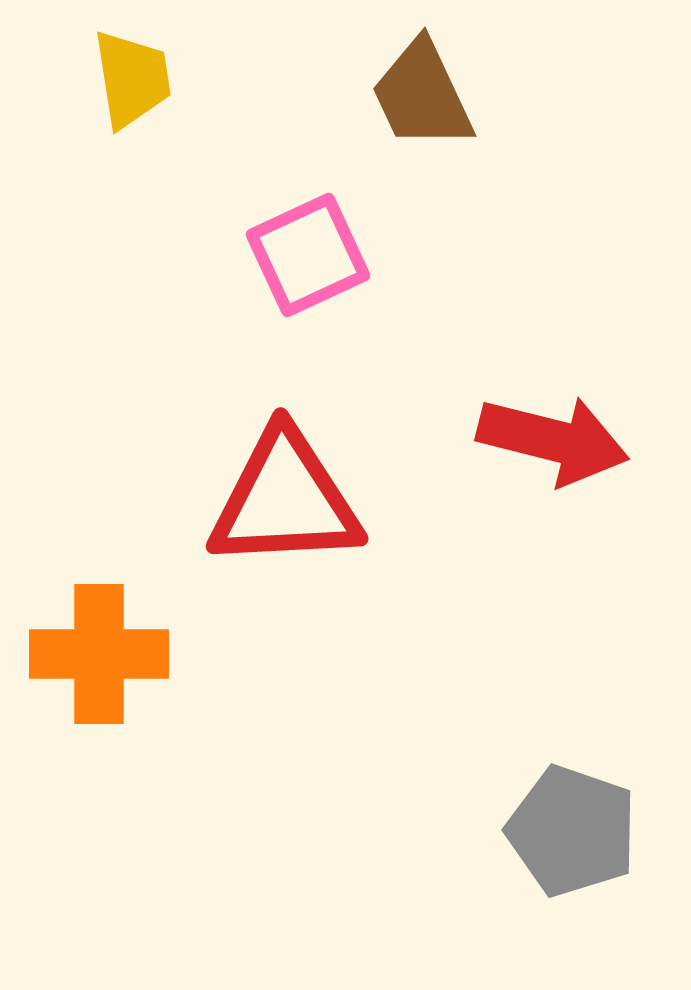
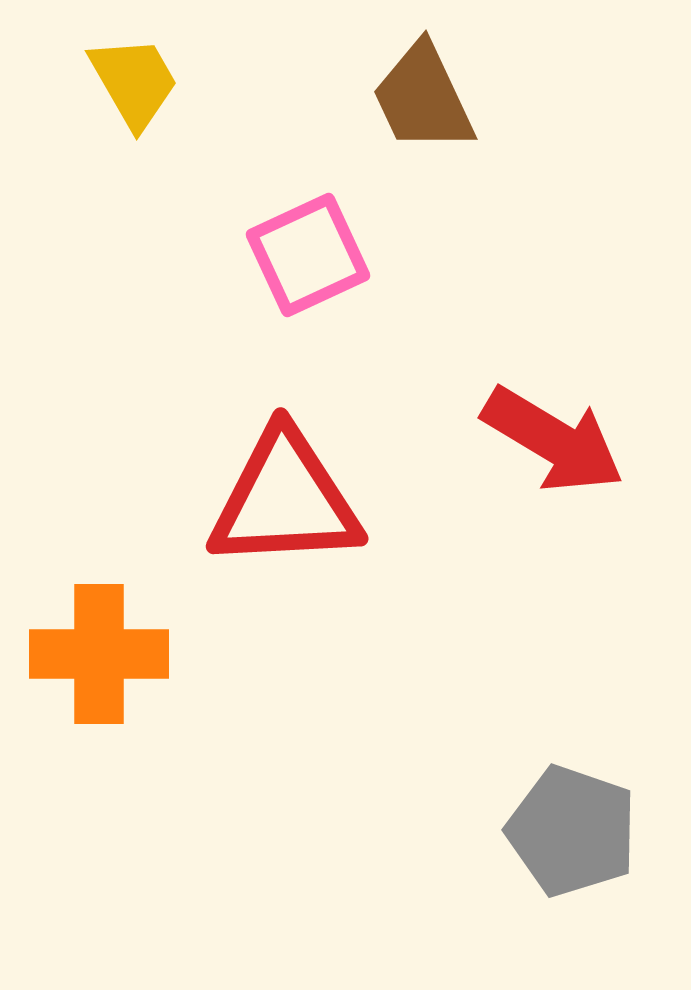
yellow trapezoid: moved 2 px right, 3 px down; rotated 21 degrees counterclockwise
brown trapezoid: moved 1 px right, 3 px down
red arrow: rotated 17 degrees clockwise
